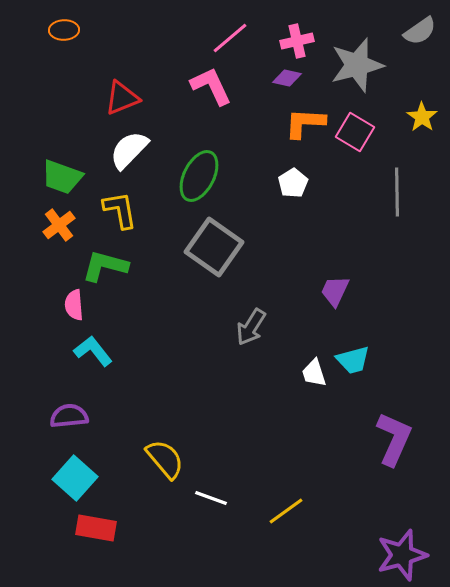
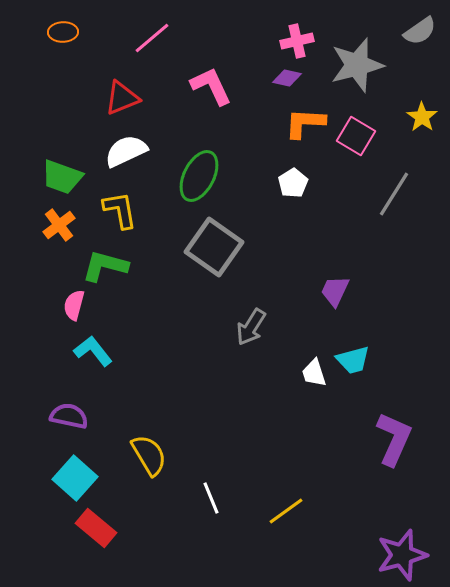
orange ellipse: moved 1 px left, 2 px down
pink line: moved 78 px left
pink square: moved 1 px right, 4 px down
white semicircle: moved 3 px left, 1 px down; rotated 21 degrees clockwise
gray line: moved 3 px left, 2 px down; rotated 33 degrees clockwise
pink semicircle: rotated 20 degrees clockwise
purple semicircle: rotated 18 degrees clockwise
yellow semicircle: moved 16 px left, 4 px up; rotated 9 degrees clockwise
white line: rotated 48 degrees clockwise
red rectangle: rotated 30 degrees clockwise
